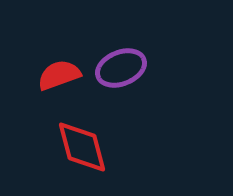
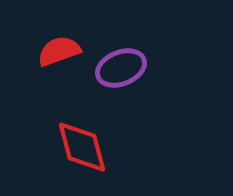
red semicircle: moved 24 px up
